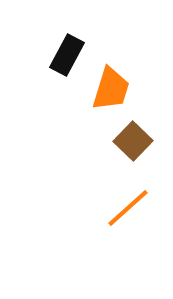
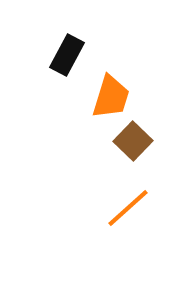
orange trapezoid: moved 8 px down
